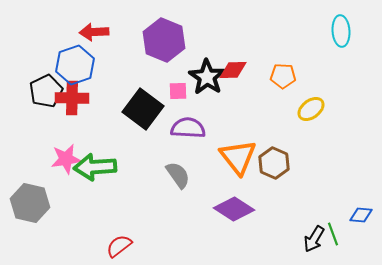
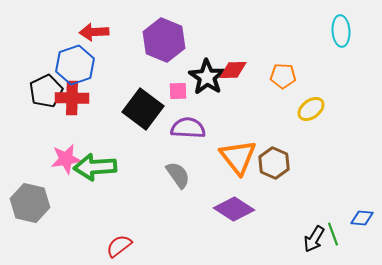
blue diamond: moved 1 px right, 3 px down
